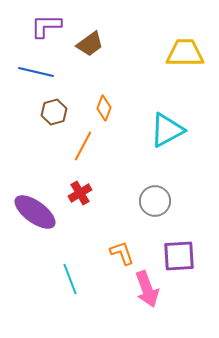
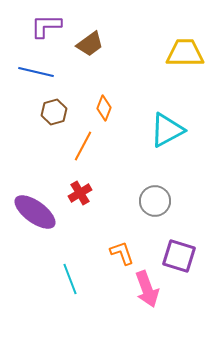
purple square: rotated 20 degrees clockwise
